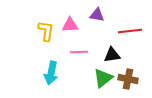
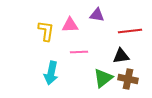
black triangle: moved 9 px right, 1 px down
